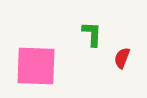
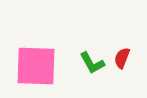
green L-shape: moved 29 px down; rotated 148 degrees clockwise
